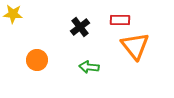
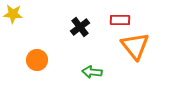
green arrow: moved 3 px right, 5 px down
